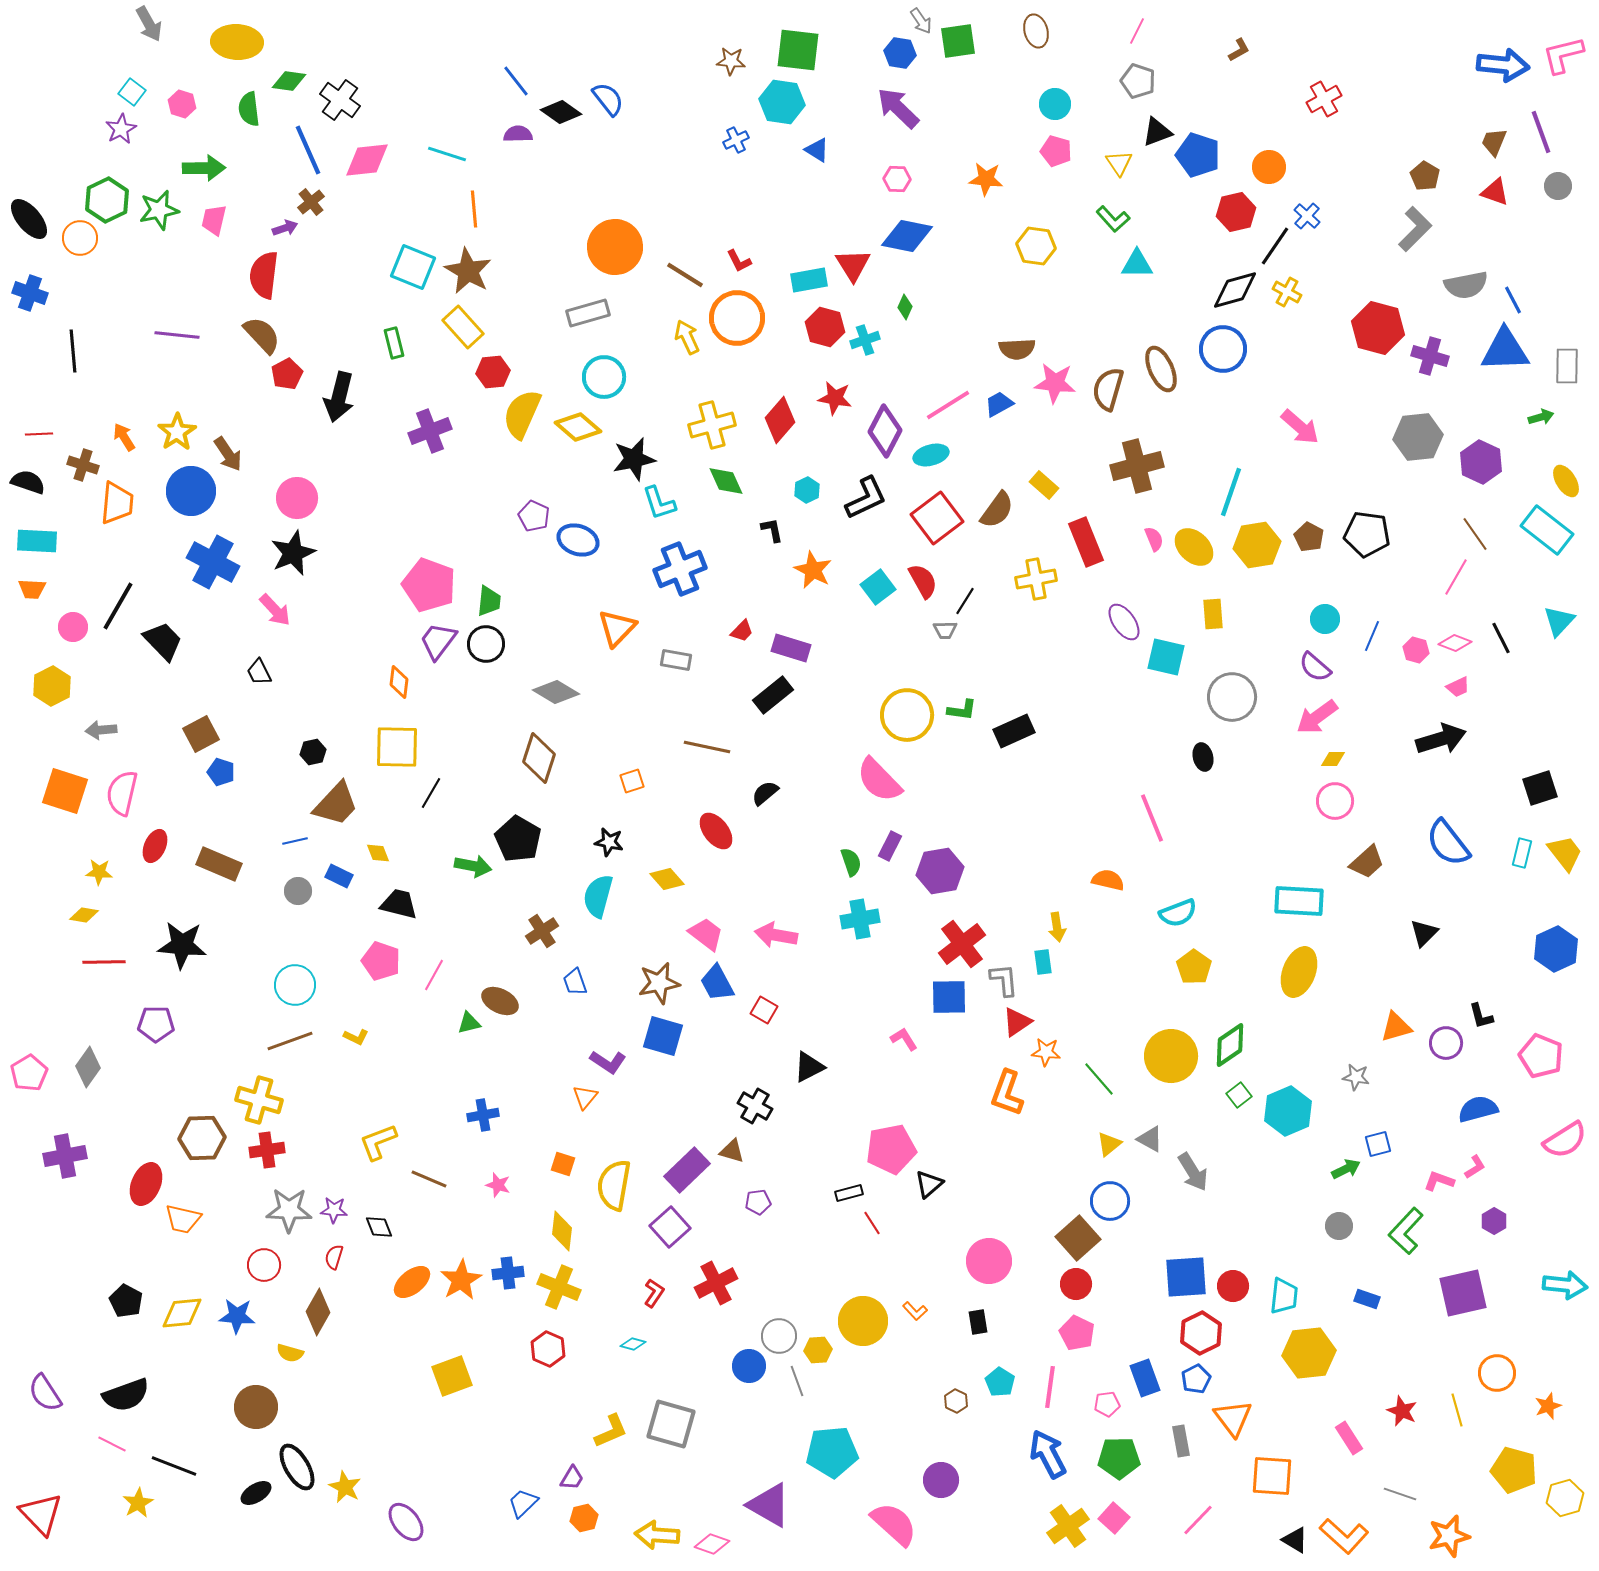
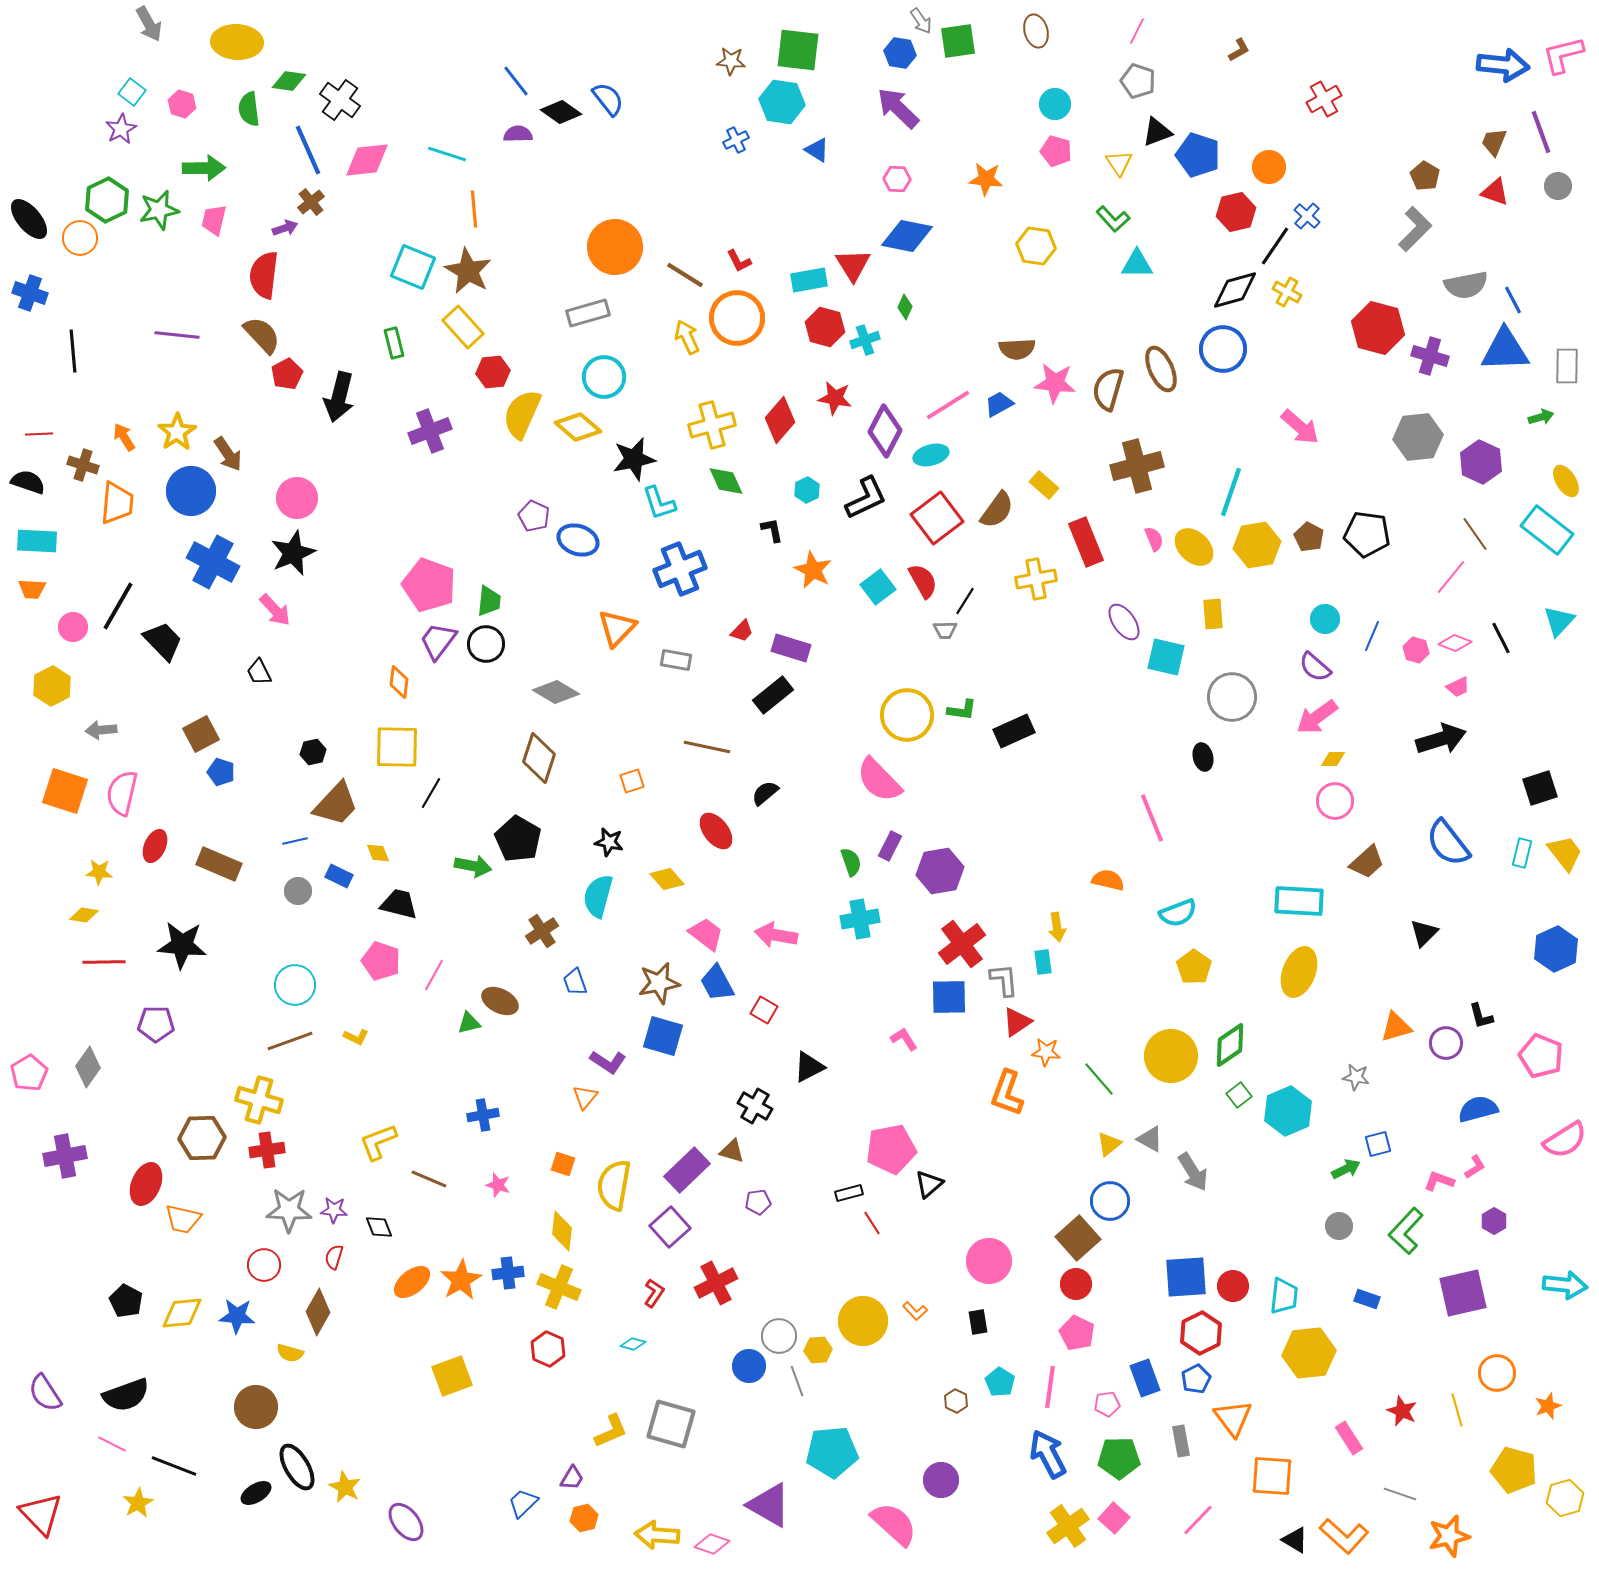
pink line at (1456, 577): moved 5 px left; rotated 9 degrees clockwise
